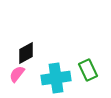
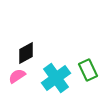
pink semicircle: moved 2 px down; rotated 18 degrees clockwise
cyan cross: rotated 28 degrees counterclockwise
